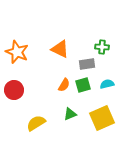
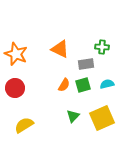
orange star: moved 1 px left, 2 px down
gray rectangle: moved 1 px left
red circle: moved 1 px right, 2 px up
green triangle: moved 3 px right, 2 px down; rotated 24 degrees counterclockwise
yellow semicircle: moved 12 px left, 2 px down
